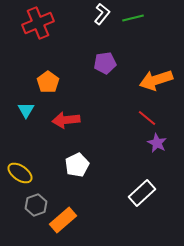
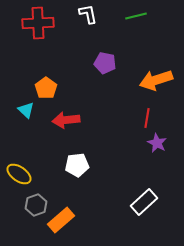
white L-shape: moved 14 px left; rotated 50 degrees counterclockwise
green line: moved 3 px right, 2 px up
red cross: rotated 20 degrees clockwise
purple pentagon: rotated 20 degrees clockwise
orange pentagon: moved 2 px left, 6 px down
cyan triangle: rotated 18 degrees counterclockwise
red line: rotated 60 degrees clockwise
white pentagon: rotated 20 degrees clockwise
yellow ellipse: moved 1 px left, 1 px down
white rectangle: moved 2 px right, 9 px down
orange rectangle: moved 2 px left
